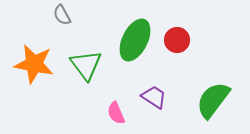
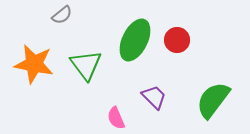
gray semicircle: rotated 100 degrees counterclockwise
purple trapezoid: rotated 12 degrees clockwise
pink semicircle: moved 5 px down
